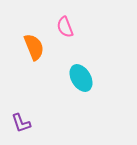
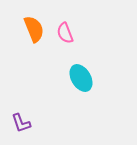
pink semicircle: moved 6 px down
orange semicircle: moved 18 px up
